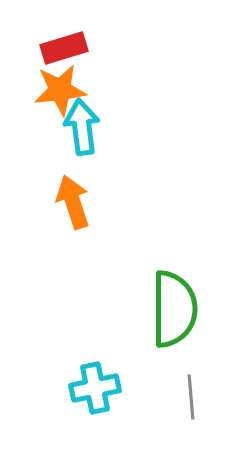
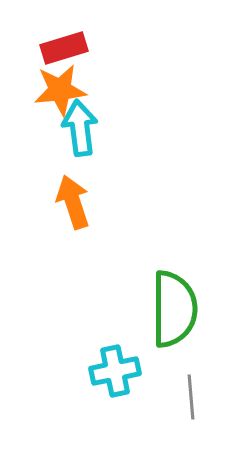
cyan arrow: moved 2 px left, 1 px down
cyan cross: moved 20 px right, 17 px up
